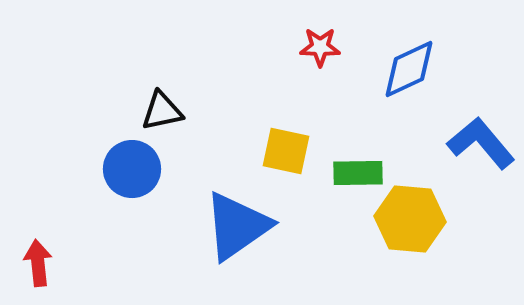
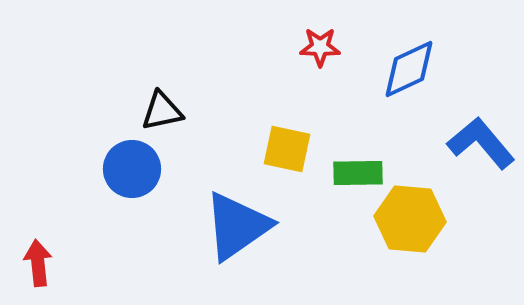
yellow square: moved 1 px right, 2 px up
